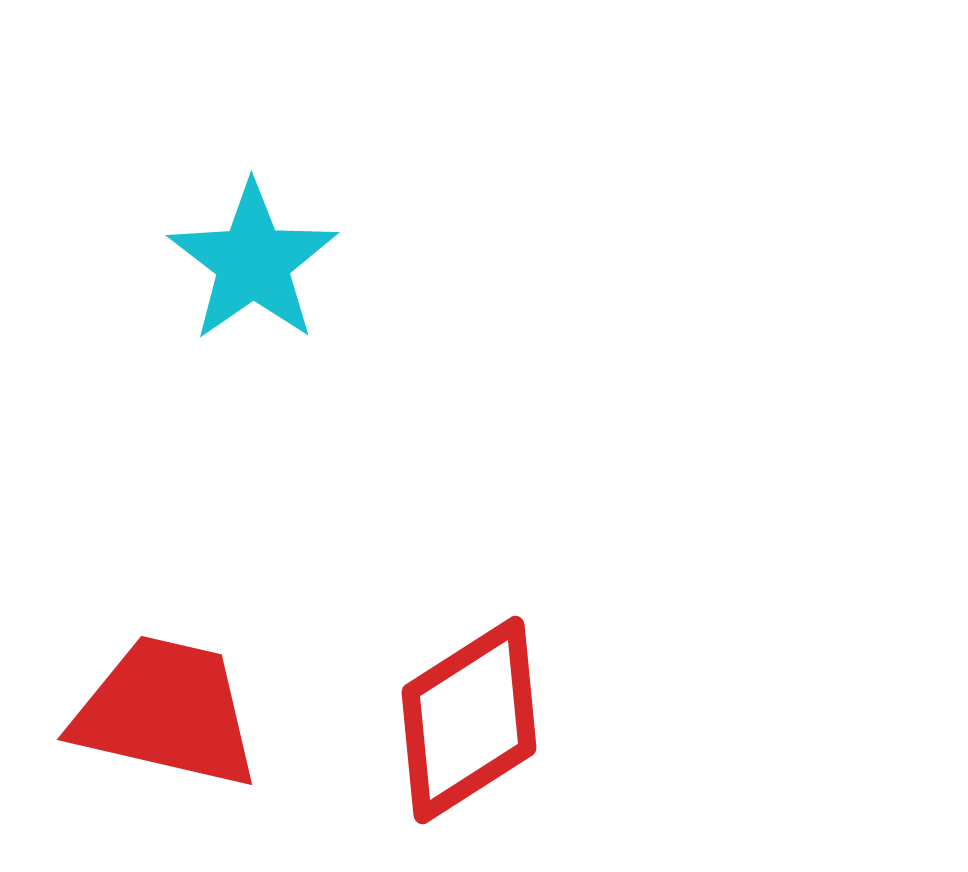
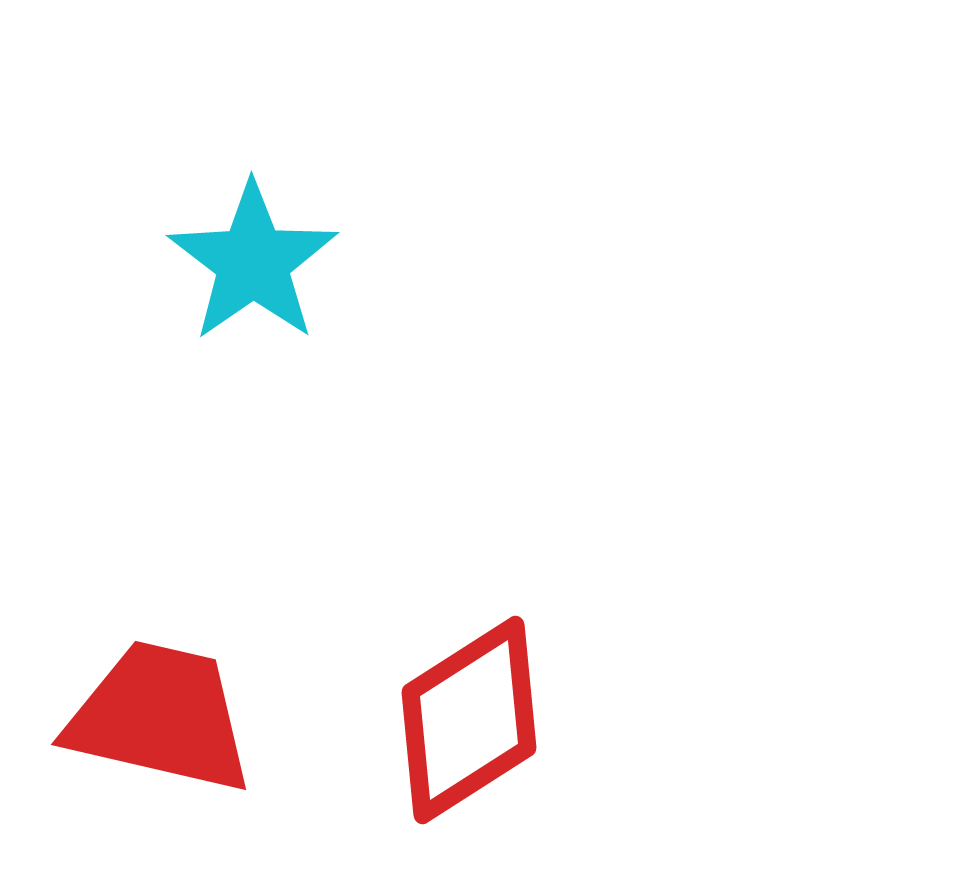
red trapezoid: moved 6 px left, 5 px down
